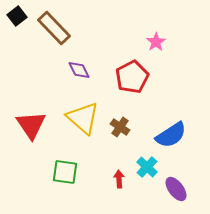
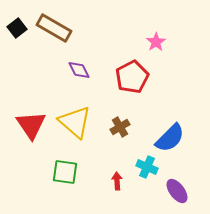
black square: moved 12 px down
brown rectangle: rotated 16 degrees counterclockwise
yellow triangle: moved 8 px left, 4 px down
brown cross: rotated 24 degrees clockwise
blue semicircle: moved 1 px left, 3 px down; rotated 12 degrees counterclockwise
cyan cross: rotated 20 degrees counterclockwise
red arrow: moved 2 px left, 2 px down
purple ellipse: moved 1 px right, 2 px down
